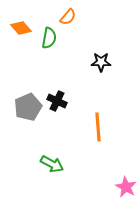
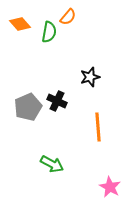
orange diamond: moved 1 px left, 4 px up
green semicircle: moved 6 px up
black star: moved 11 px left, 15 px down; rotated 18 degrees counterclockwise
pink star: moved 16 px left
